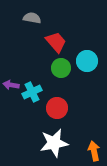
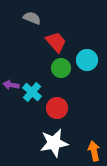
gray semicircle: rotated 12 degrees clockwise
cyan circle: moved 1 px up
cyan cross: rotated 24 degrees counterclockwise
